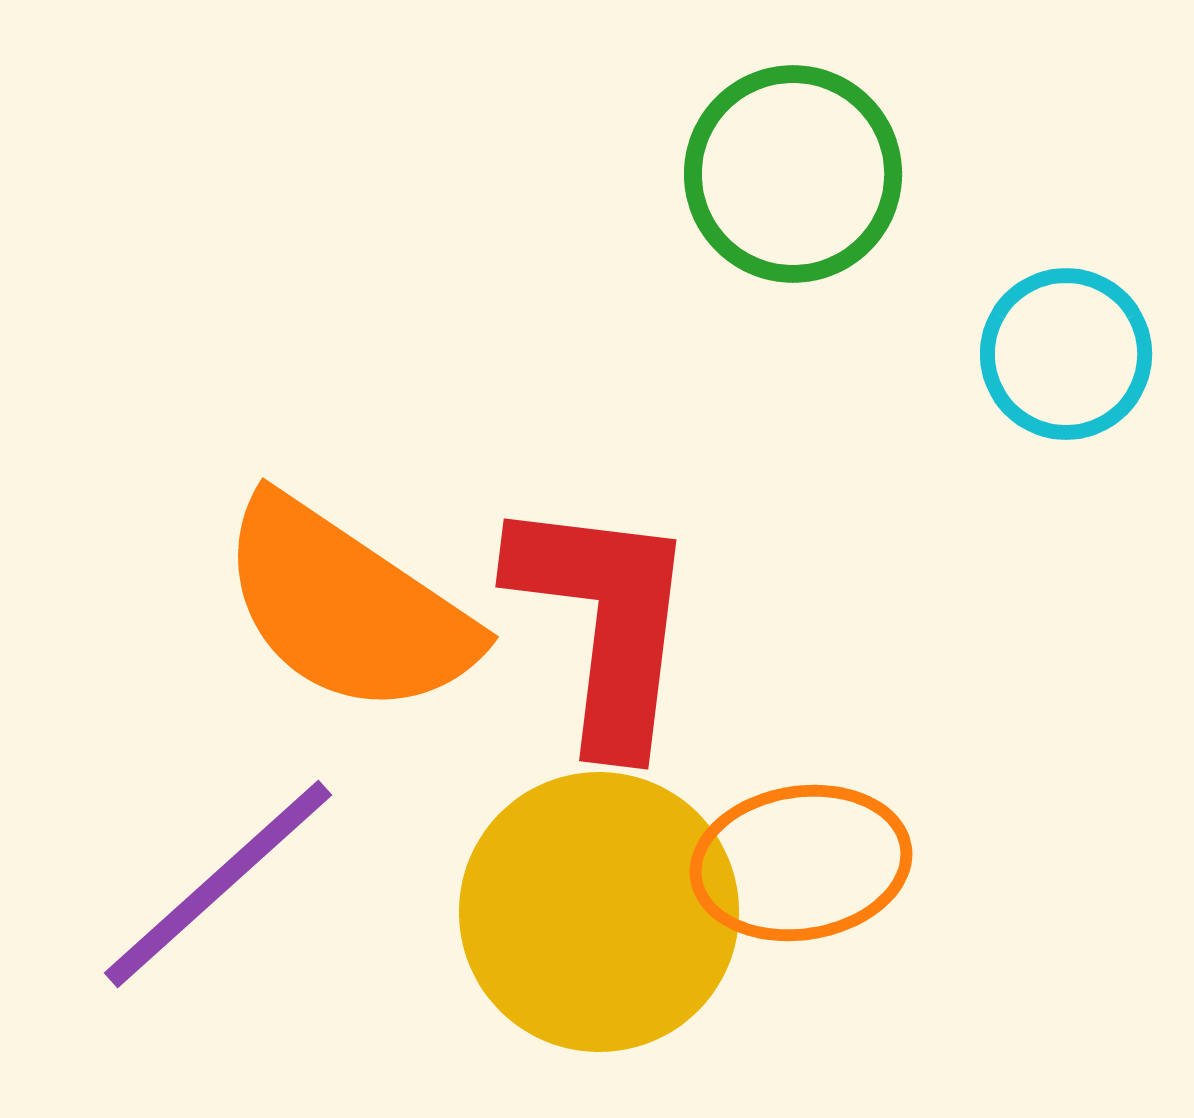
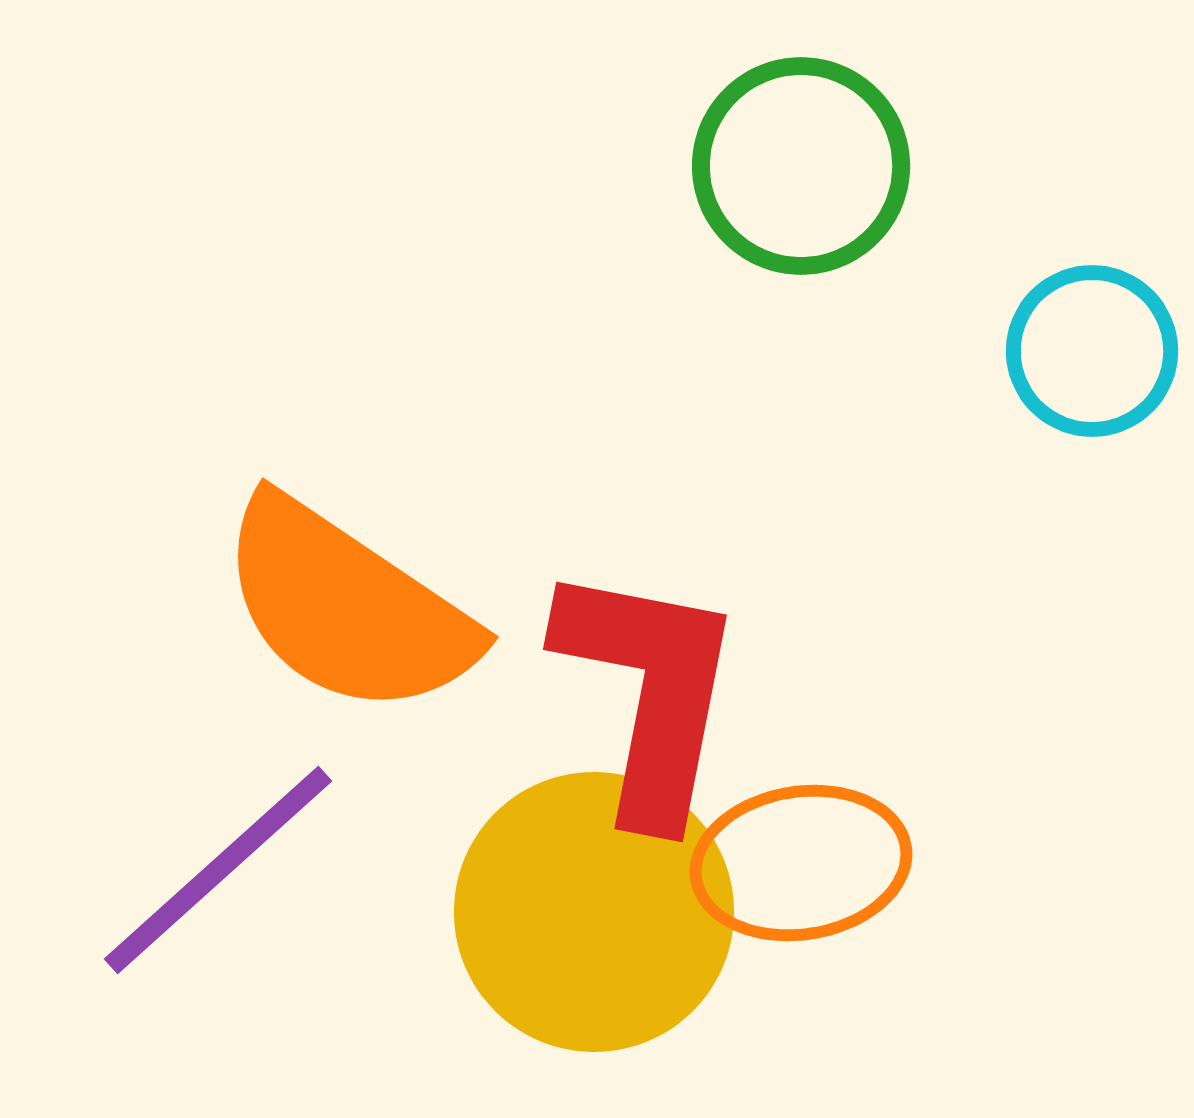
green circle: moved 8 px right, 8 px up
cyan circle: moved 26 px right, 3 px up
red L-shape: moved 45 px right, 70 px down; rotated 4 degrees clockwise
purple line: moved 14 px up
yellow circle: moved 5 px left
